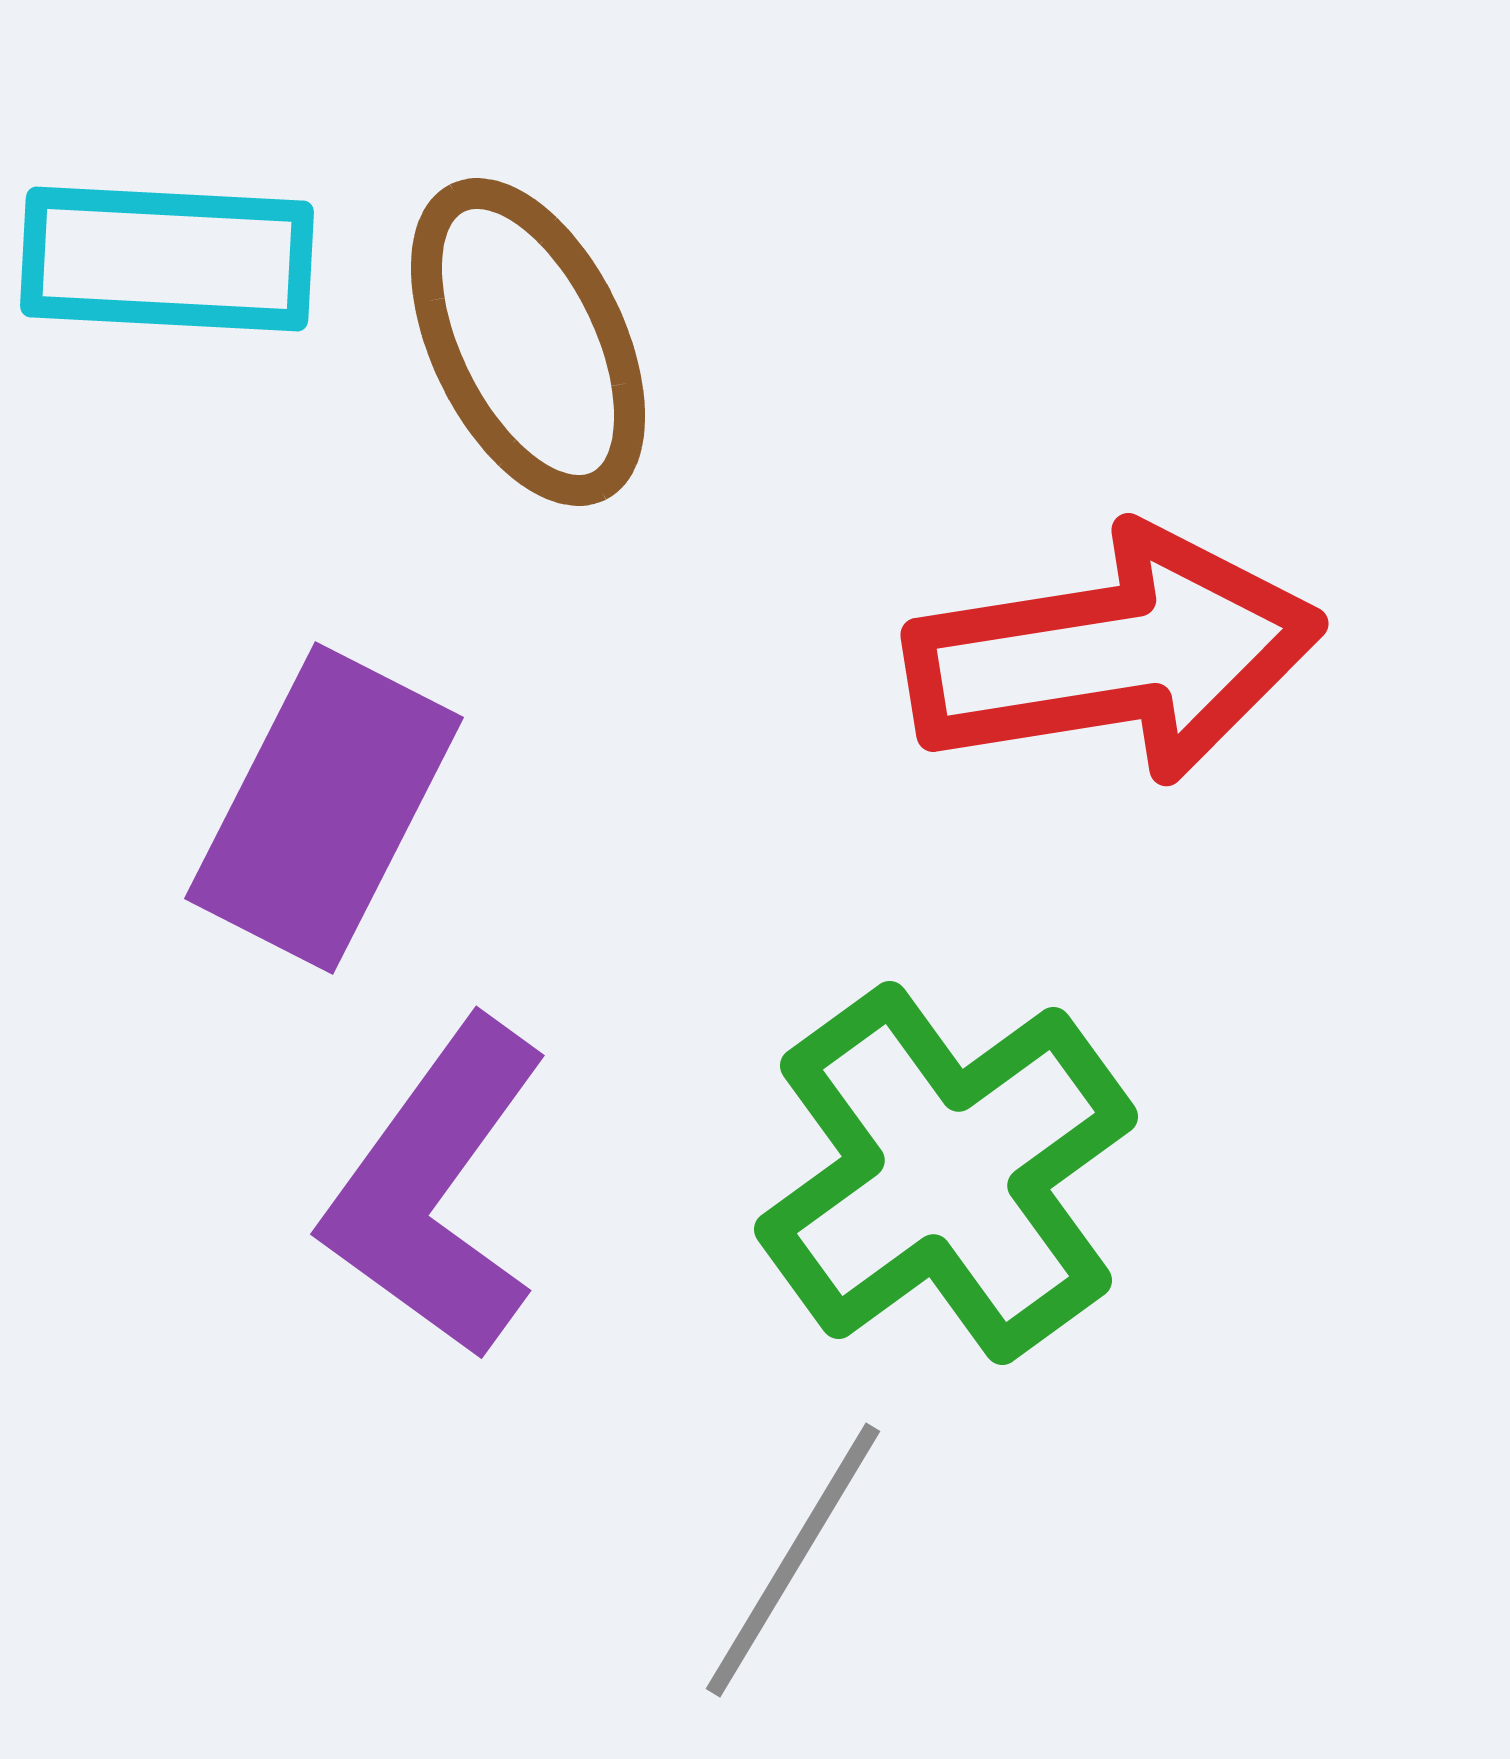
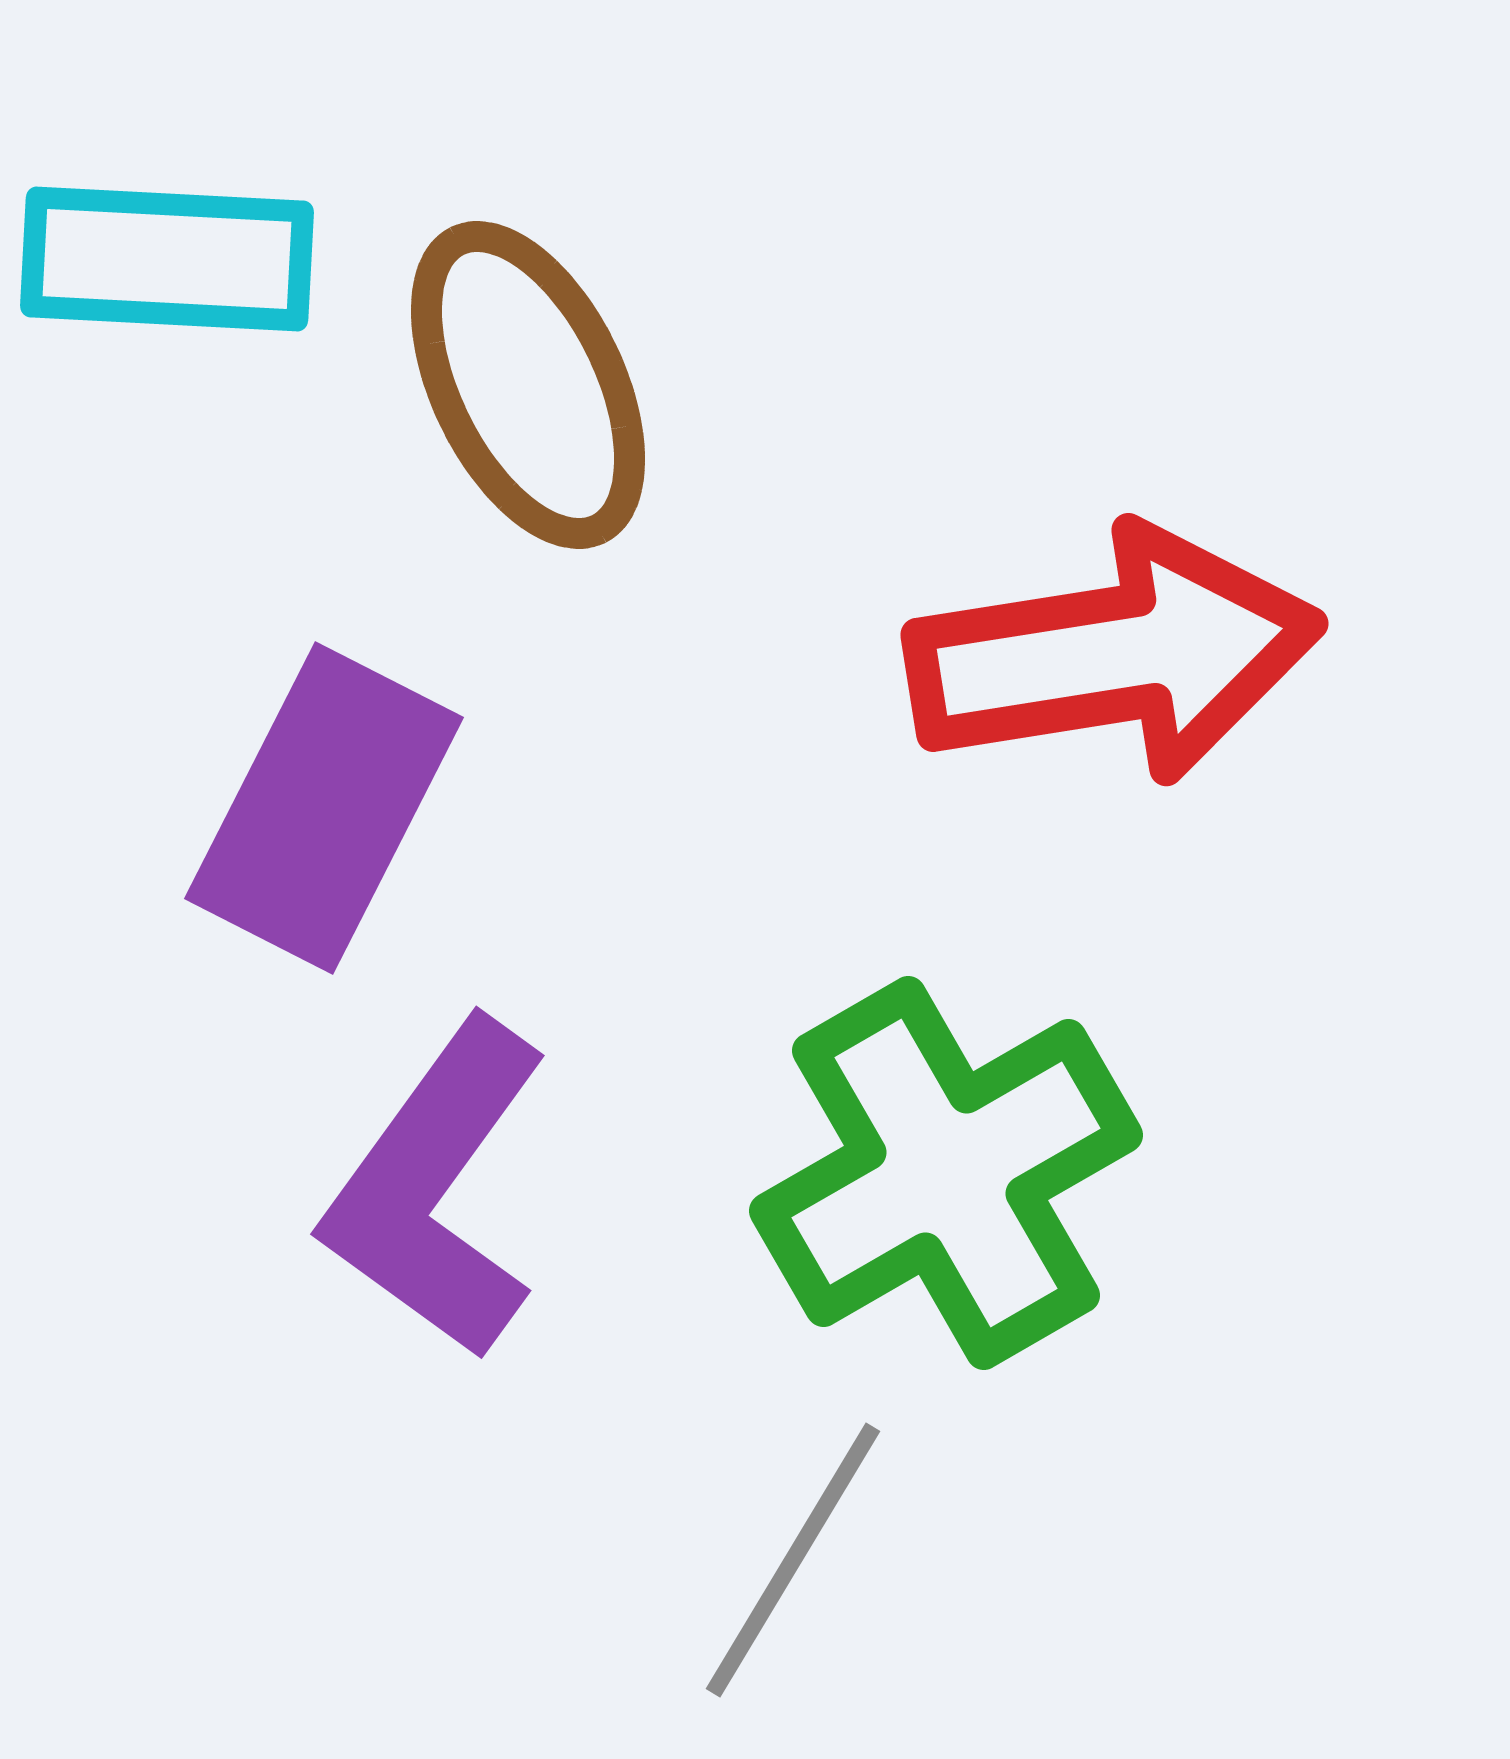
brown ellipse: moved 43 px down
green cross: rotated 6 degrees clockwise
